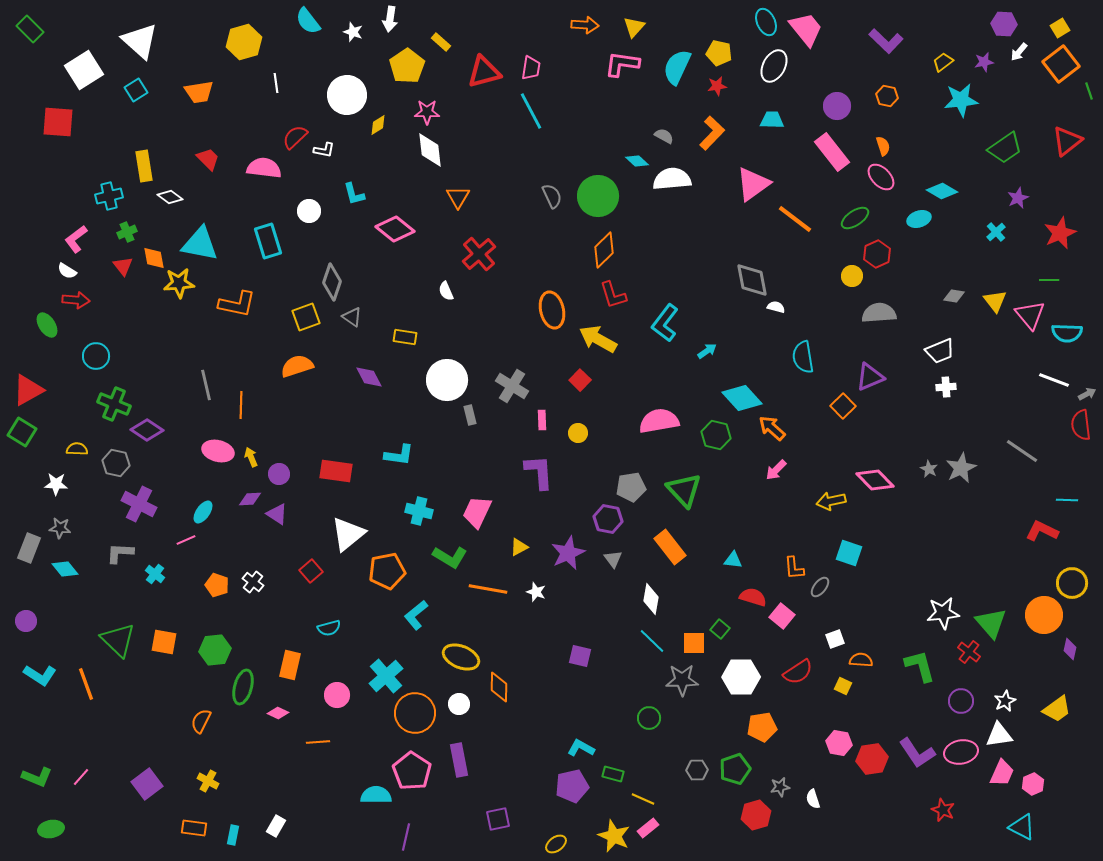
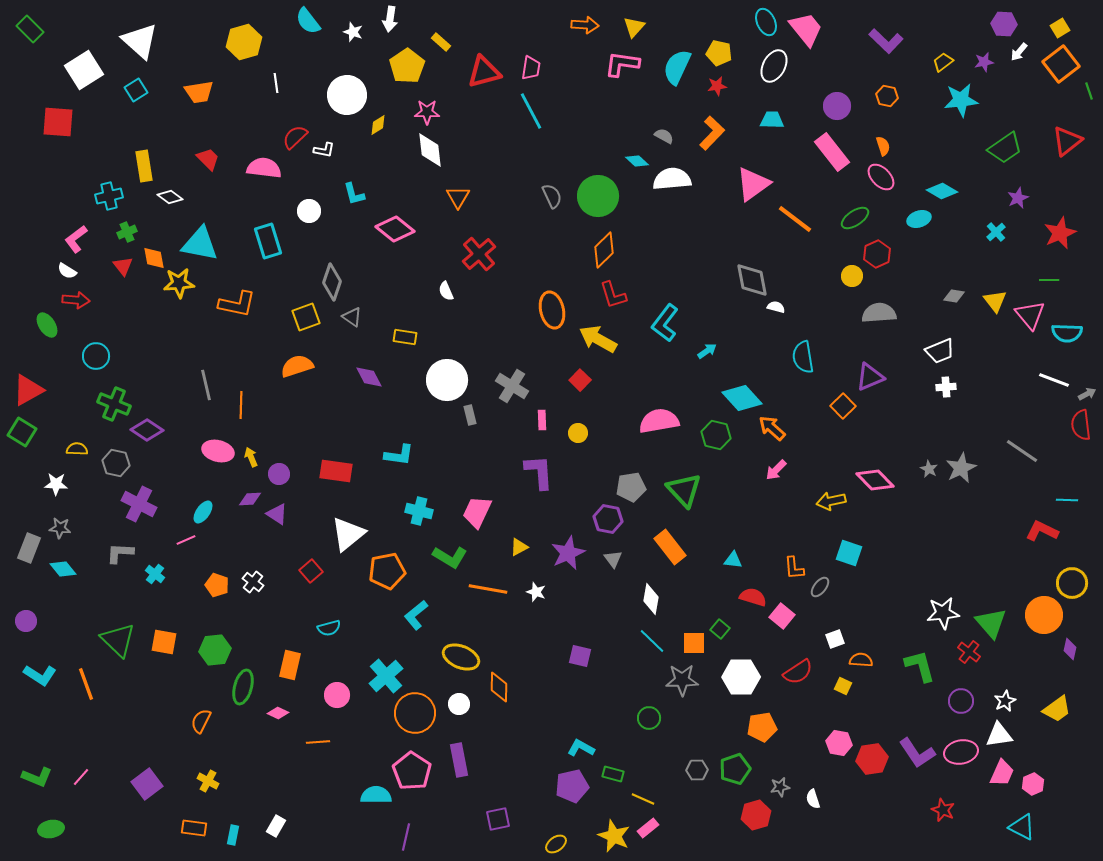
cyan diamond at (65, 569): moved 2 px left
